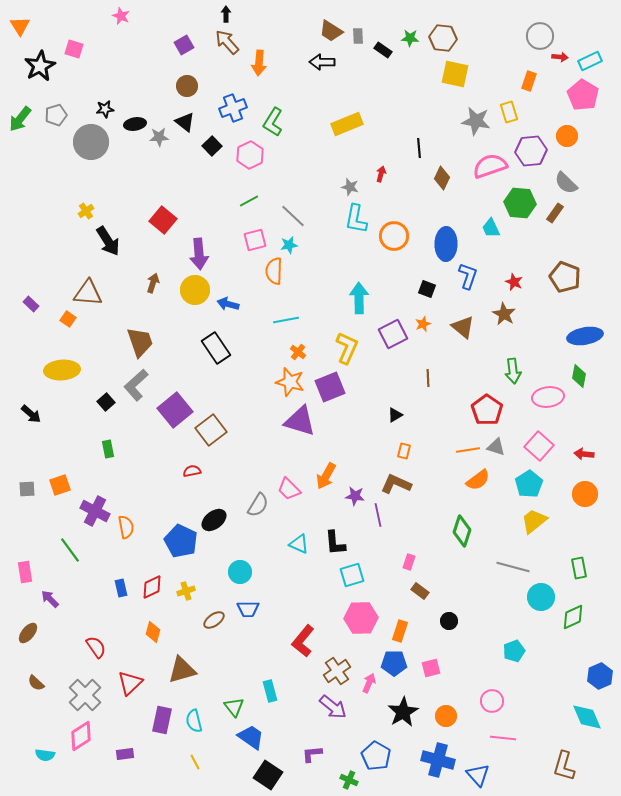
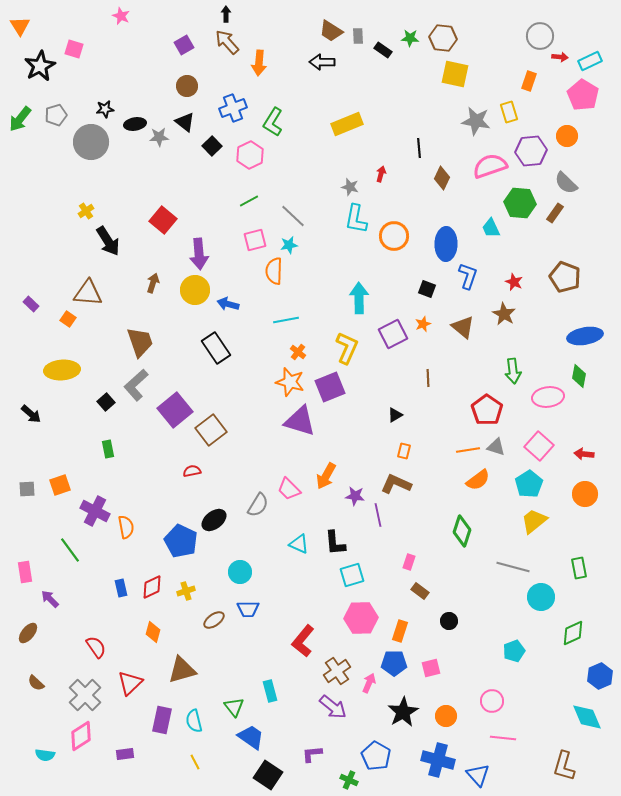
green diamond at (573, 617): moved 16 px down
